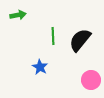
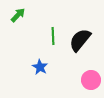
green arrow: rotated 35 degrees counterclockwise
